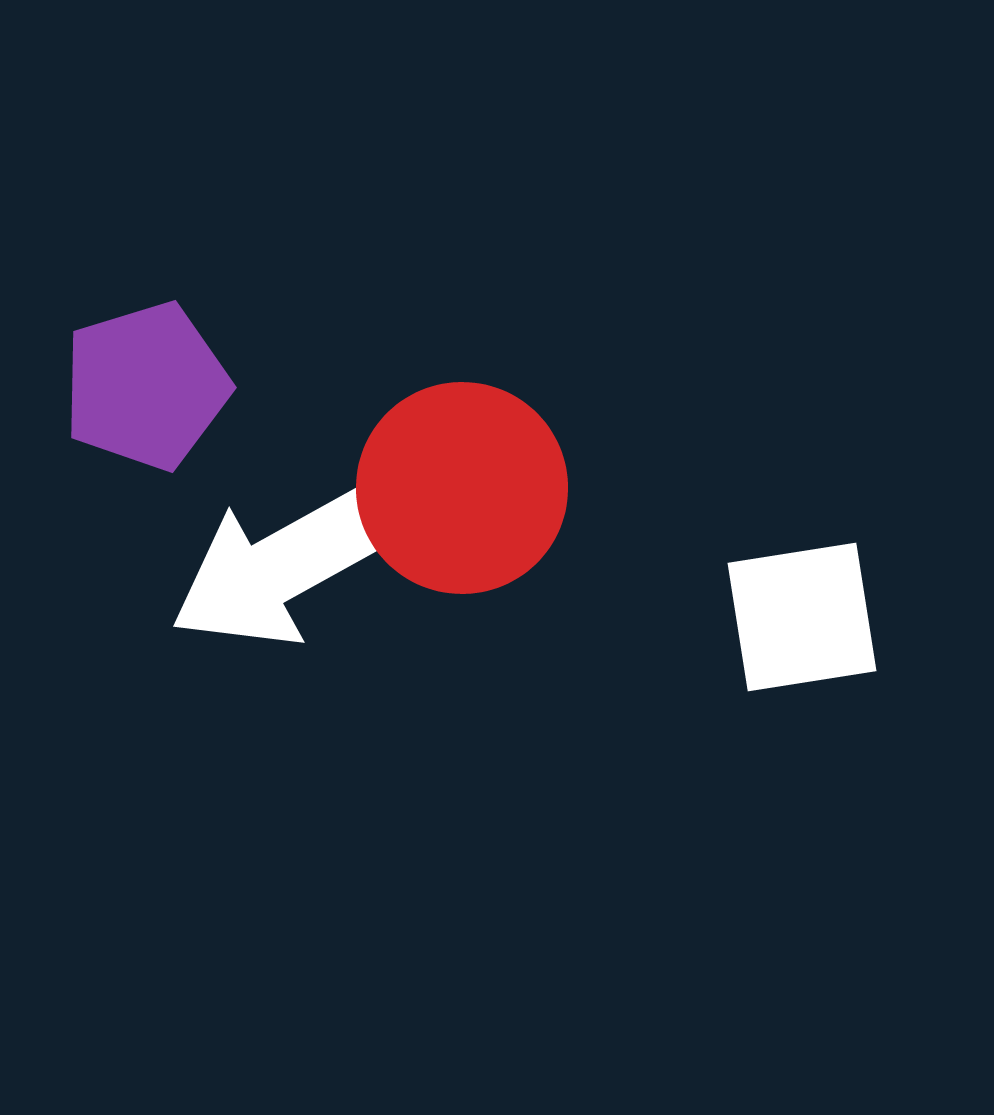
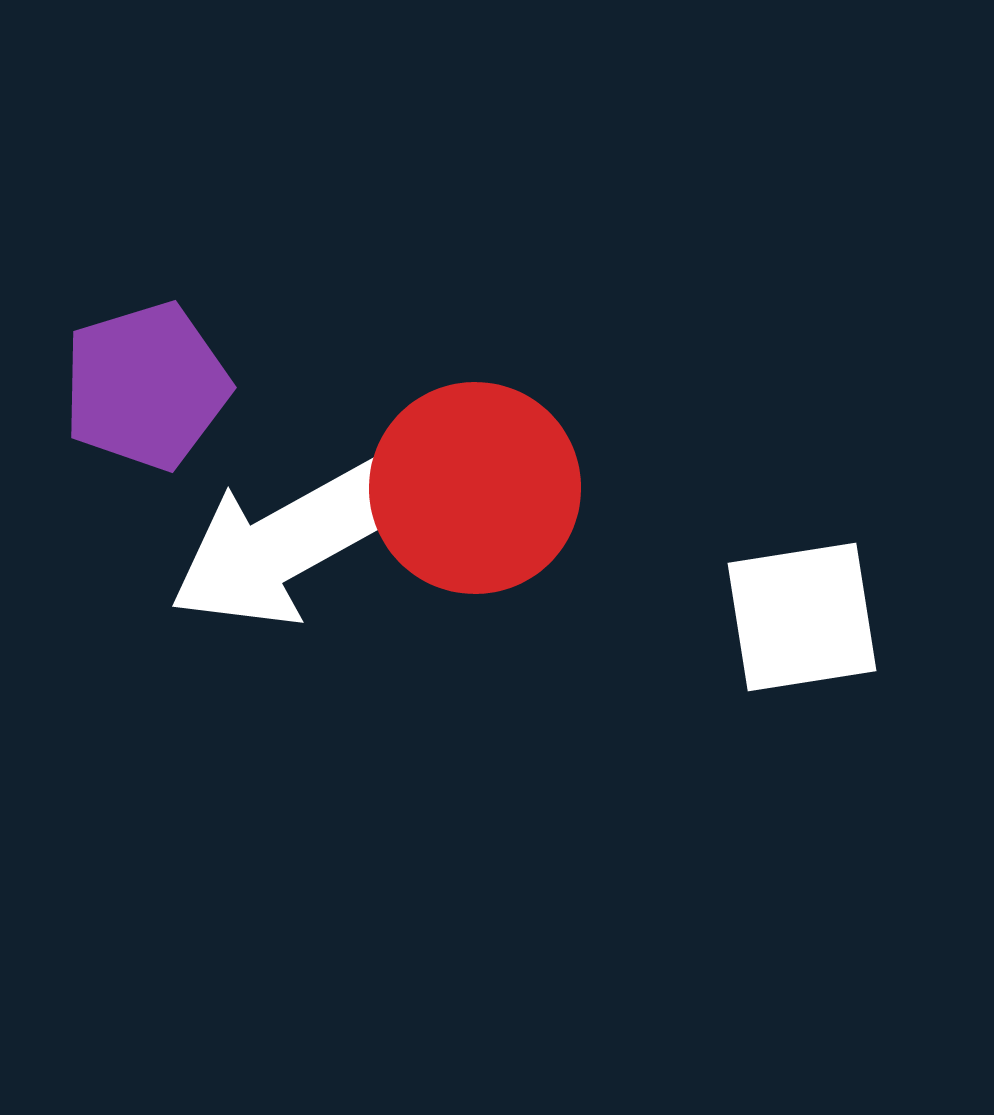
red circle: moved 13 px right
white arrow: moved 1 px left, 20 px up
